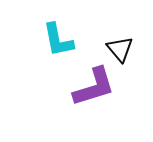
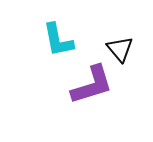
purple L-shape: moved 2 px left, 2 px up
